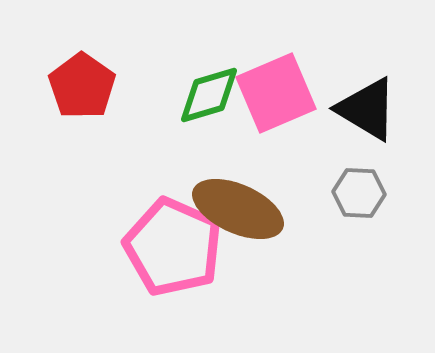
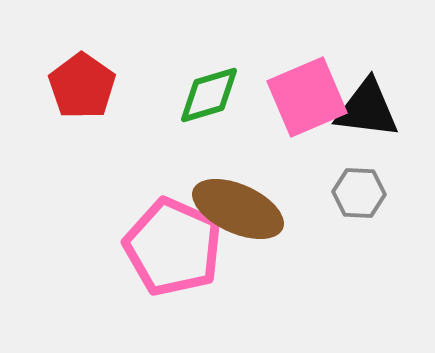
pink square: moved 31 px right, 4 px down
black triangle: rotated 24 degrees counterclockwise
